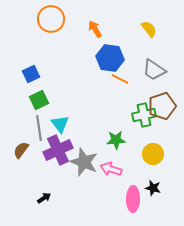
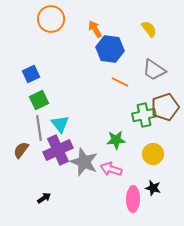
blue hexagon: moved 9 px up
orange line: moved 3 px down
brown pentagon: moved 3 px right, 1 px down
